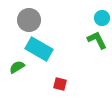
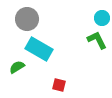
gray circle: moved 2 px left, 1 px up
red square: moved 1 px left, 1 px down
